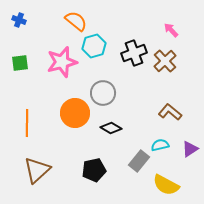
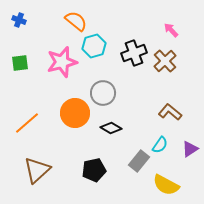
orange line: rotated 48 degrees clockwise
cyan semicircle: rotated 138 degrees clockwise
